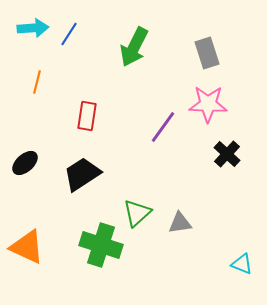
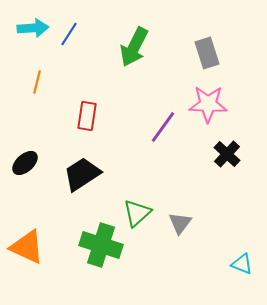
gray triangle: rotated 45 degrees counterclockwise
